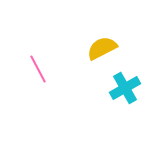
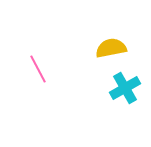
yellow semicircle: moved 9 px right; rotated 16 degrees clockwise
